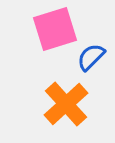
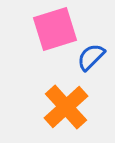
orange cross: moved 3 px down
